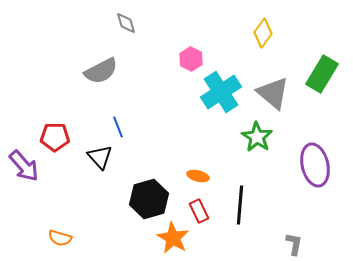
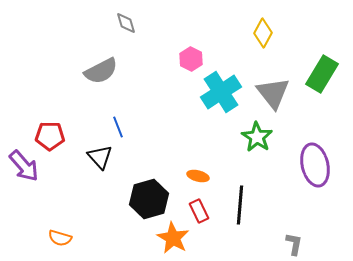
yellow diamond: rotated 8 degrees counterclockwise
gray triangle: rotated 12 degrees clockwise
red pentagon: moved 5 px left, 1 px up
